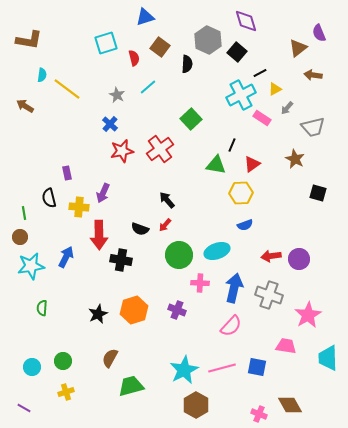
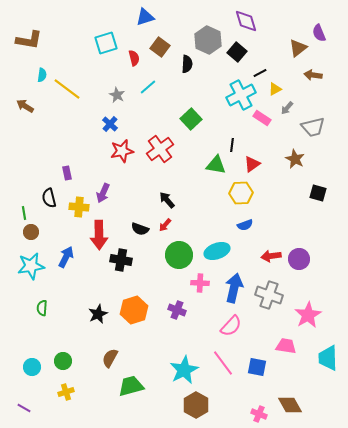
black line at (232, 145): rotated 16 degrees counterclockwise
brown circle at (20, 237): moved 11 px right, 5 px up
pink line at (222, 368): moved 1 px right, 5 px up; rotated 68 degrees clockwise
